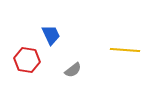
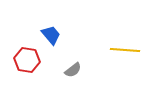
blue trapezoid: rotated 15 degrees counterclockwise
